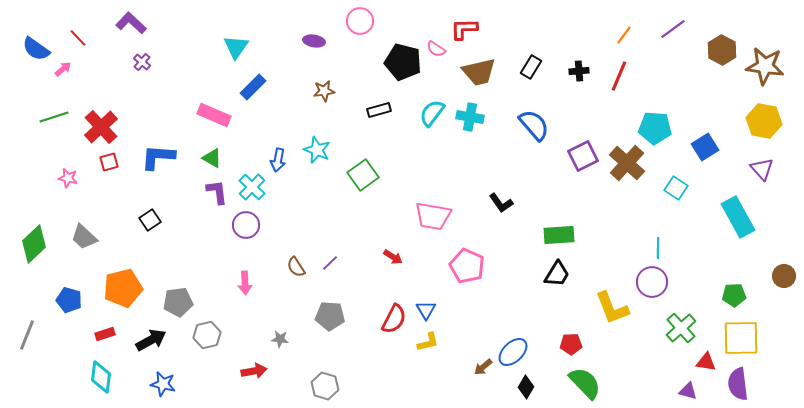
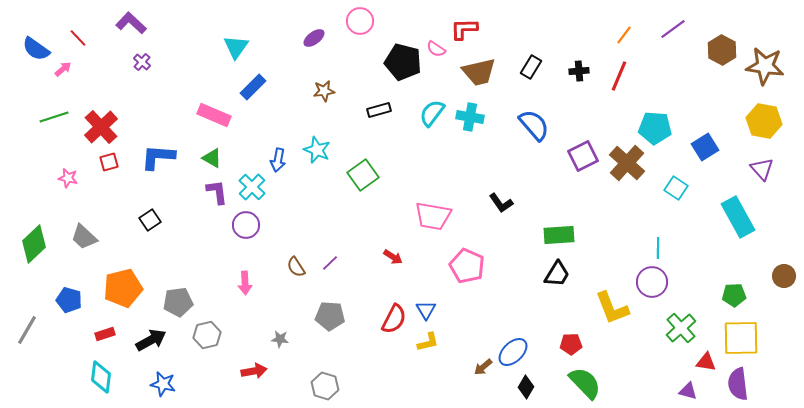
purple ellipse at (314, 41): moved 3 px up; rotated 45 degrees counterclockwise
gray line at (27, 335): moved 5 px up; rotated 8 degrees clockwise
